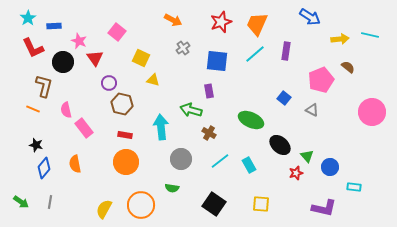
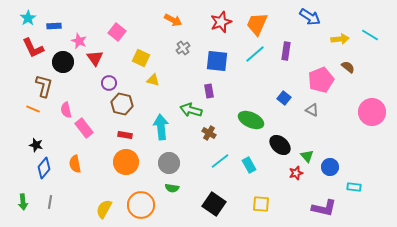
cyan line at (370, 35): rotated 18 degrees clockwise
gray circle at (181, 159): moved 12 px left, 4 px down
green arrow at (21, 202): moved 2 px right; rotated 49 degrees clockwise
